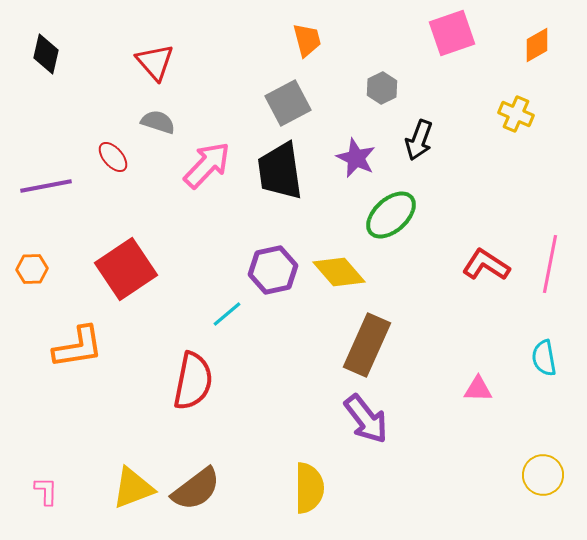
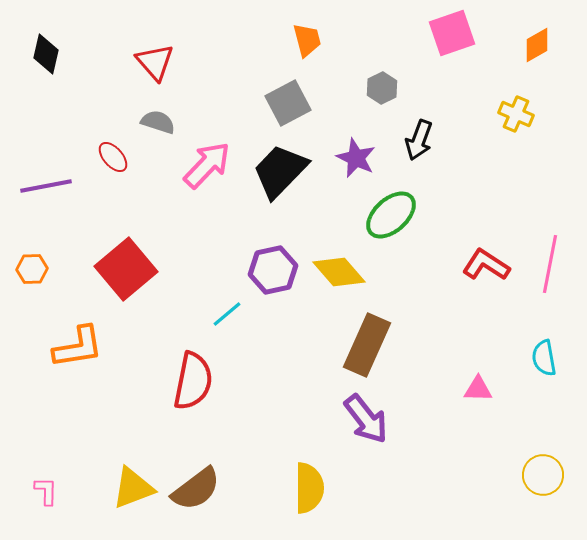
black trapezoid: rotated 52 degrees clockwise
red square: rotated 6 degrees counterclockwise
